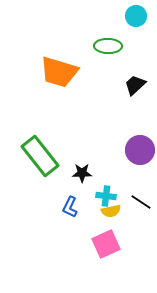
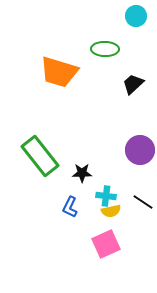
green ellipse: moved 3 px left, 3 px down
black trapezoid: moved 2 px left, 1 px up
black line: moved 2 px right
